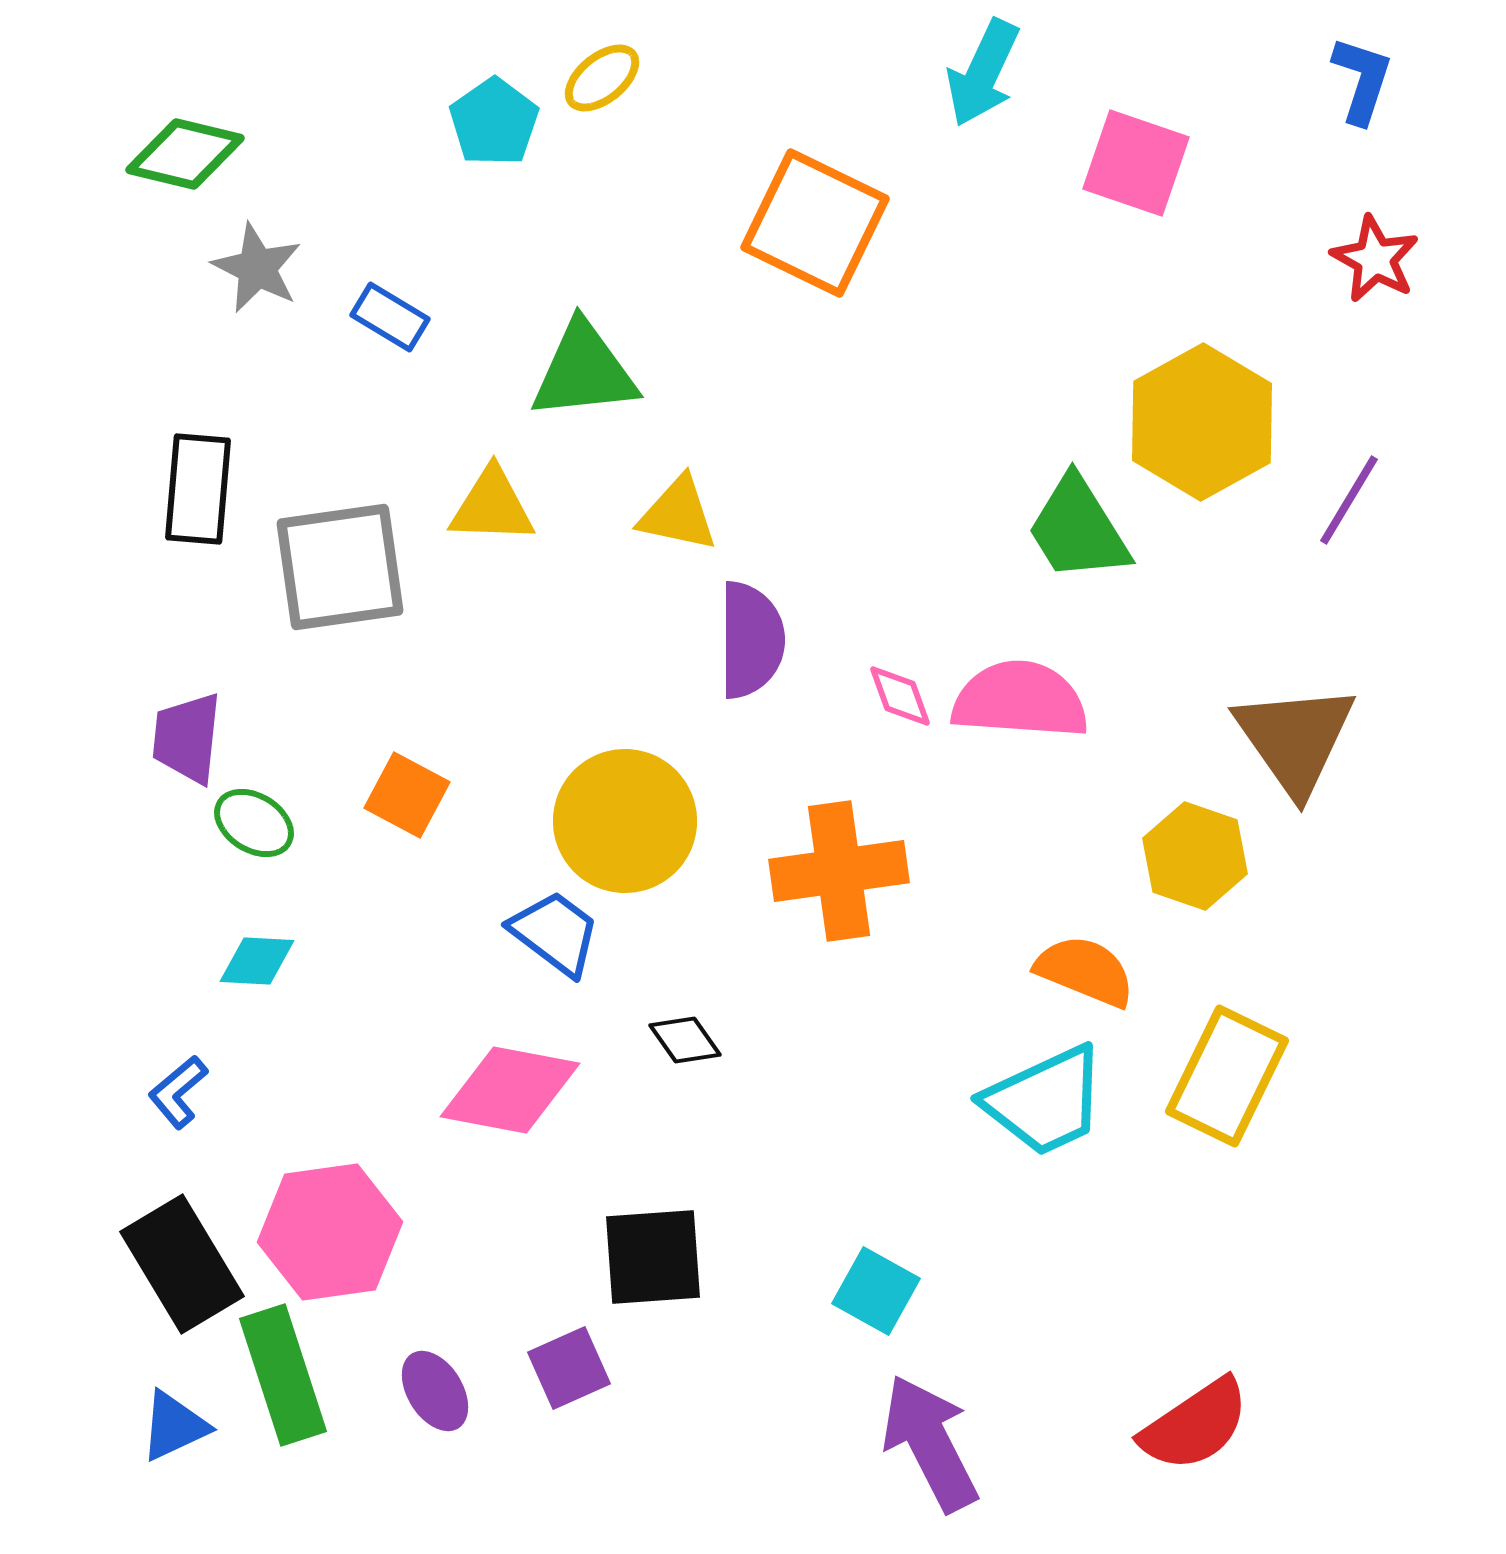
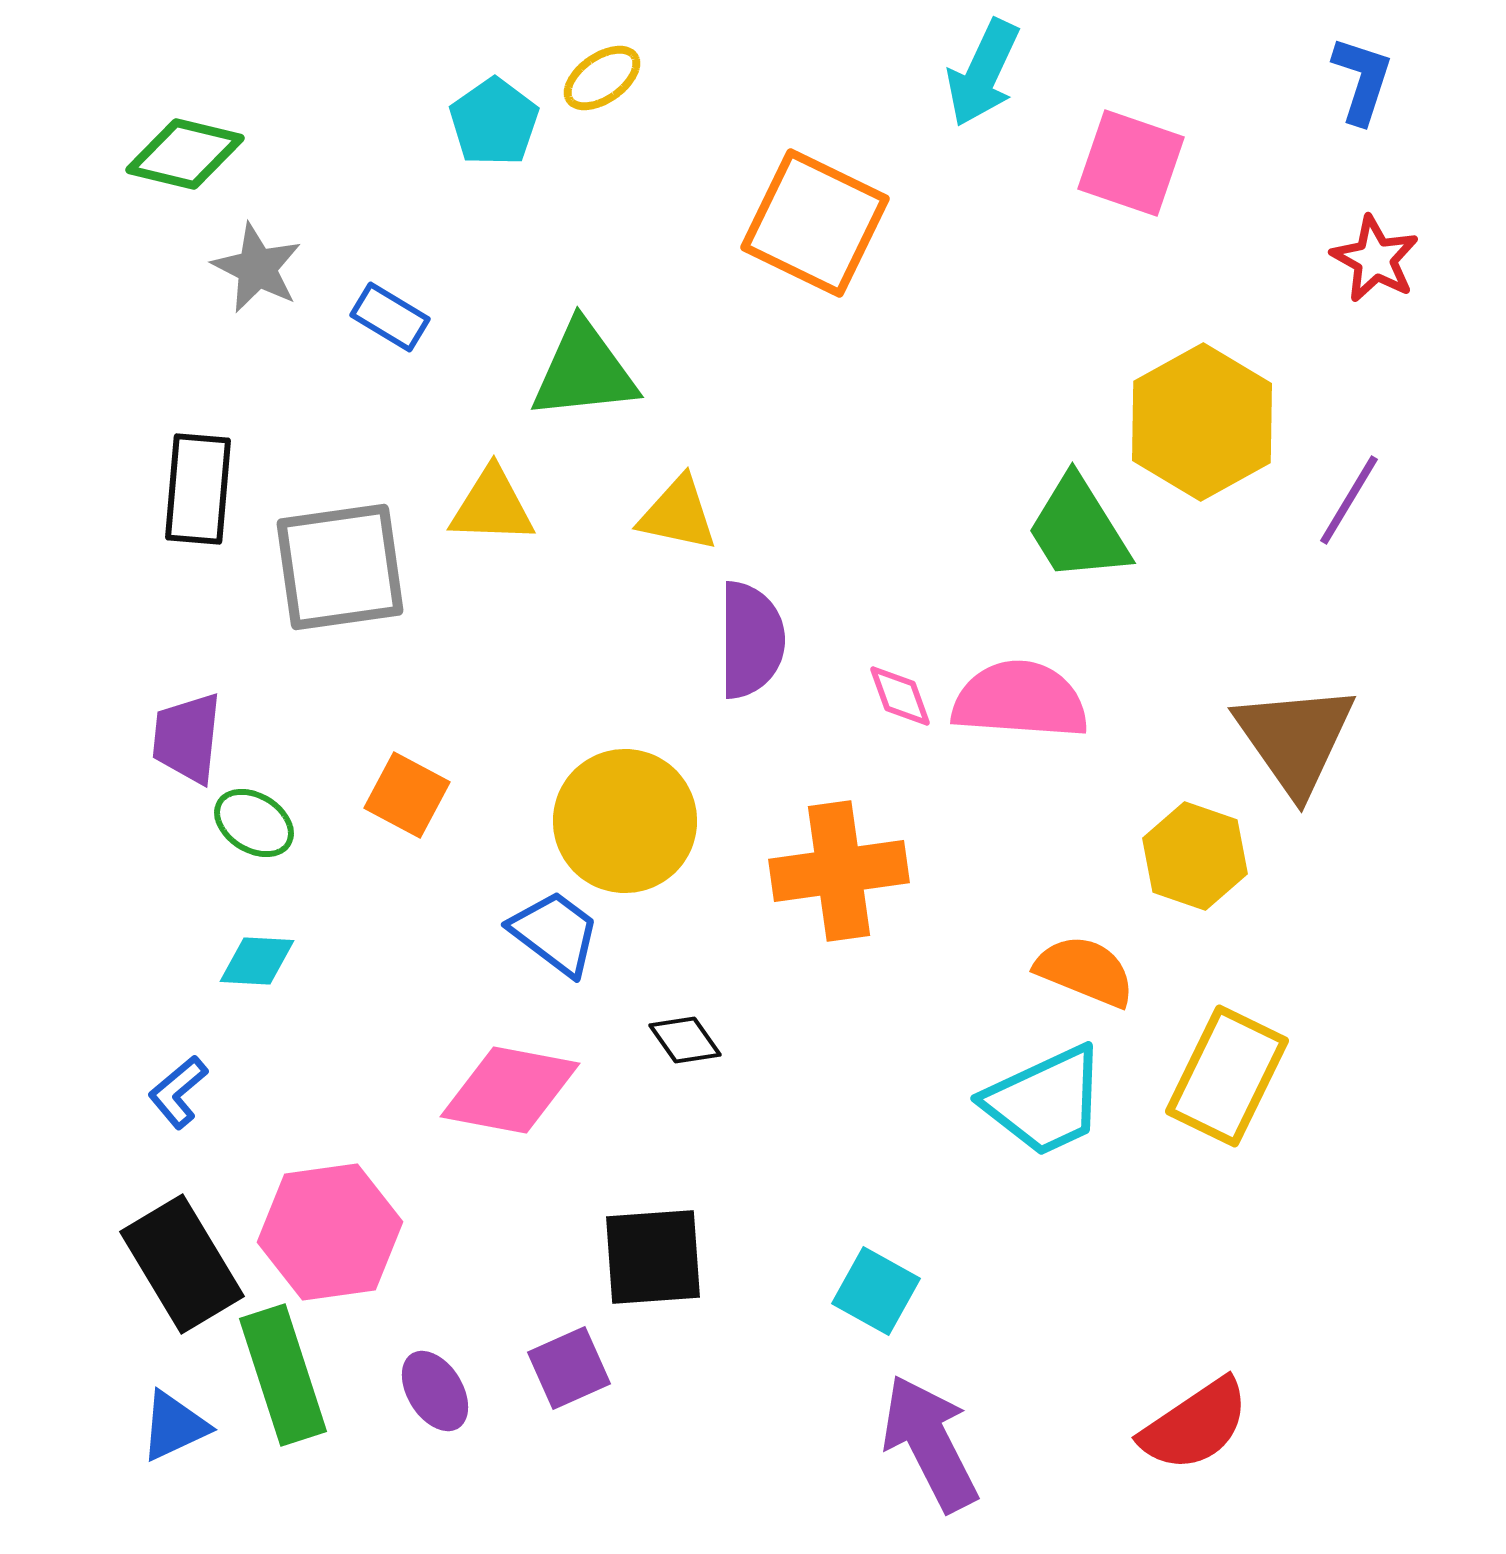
yellow ellipse at (602, 78): rotated 4 degrees clockwise
pink square at (1136, 163): moved 5 px left
